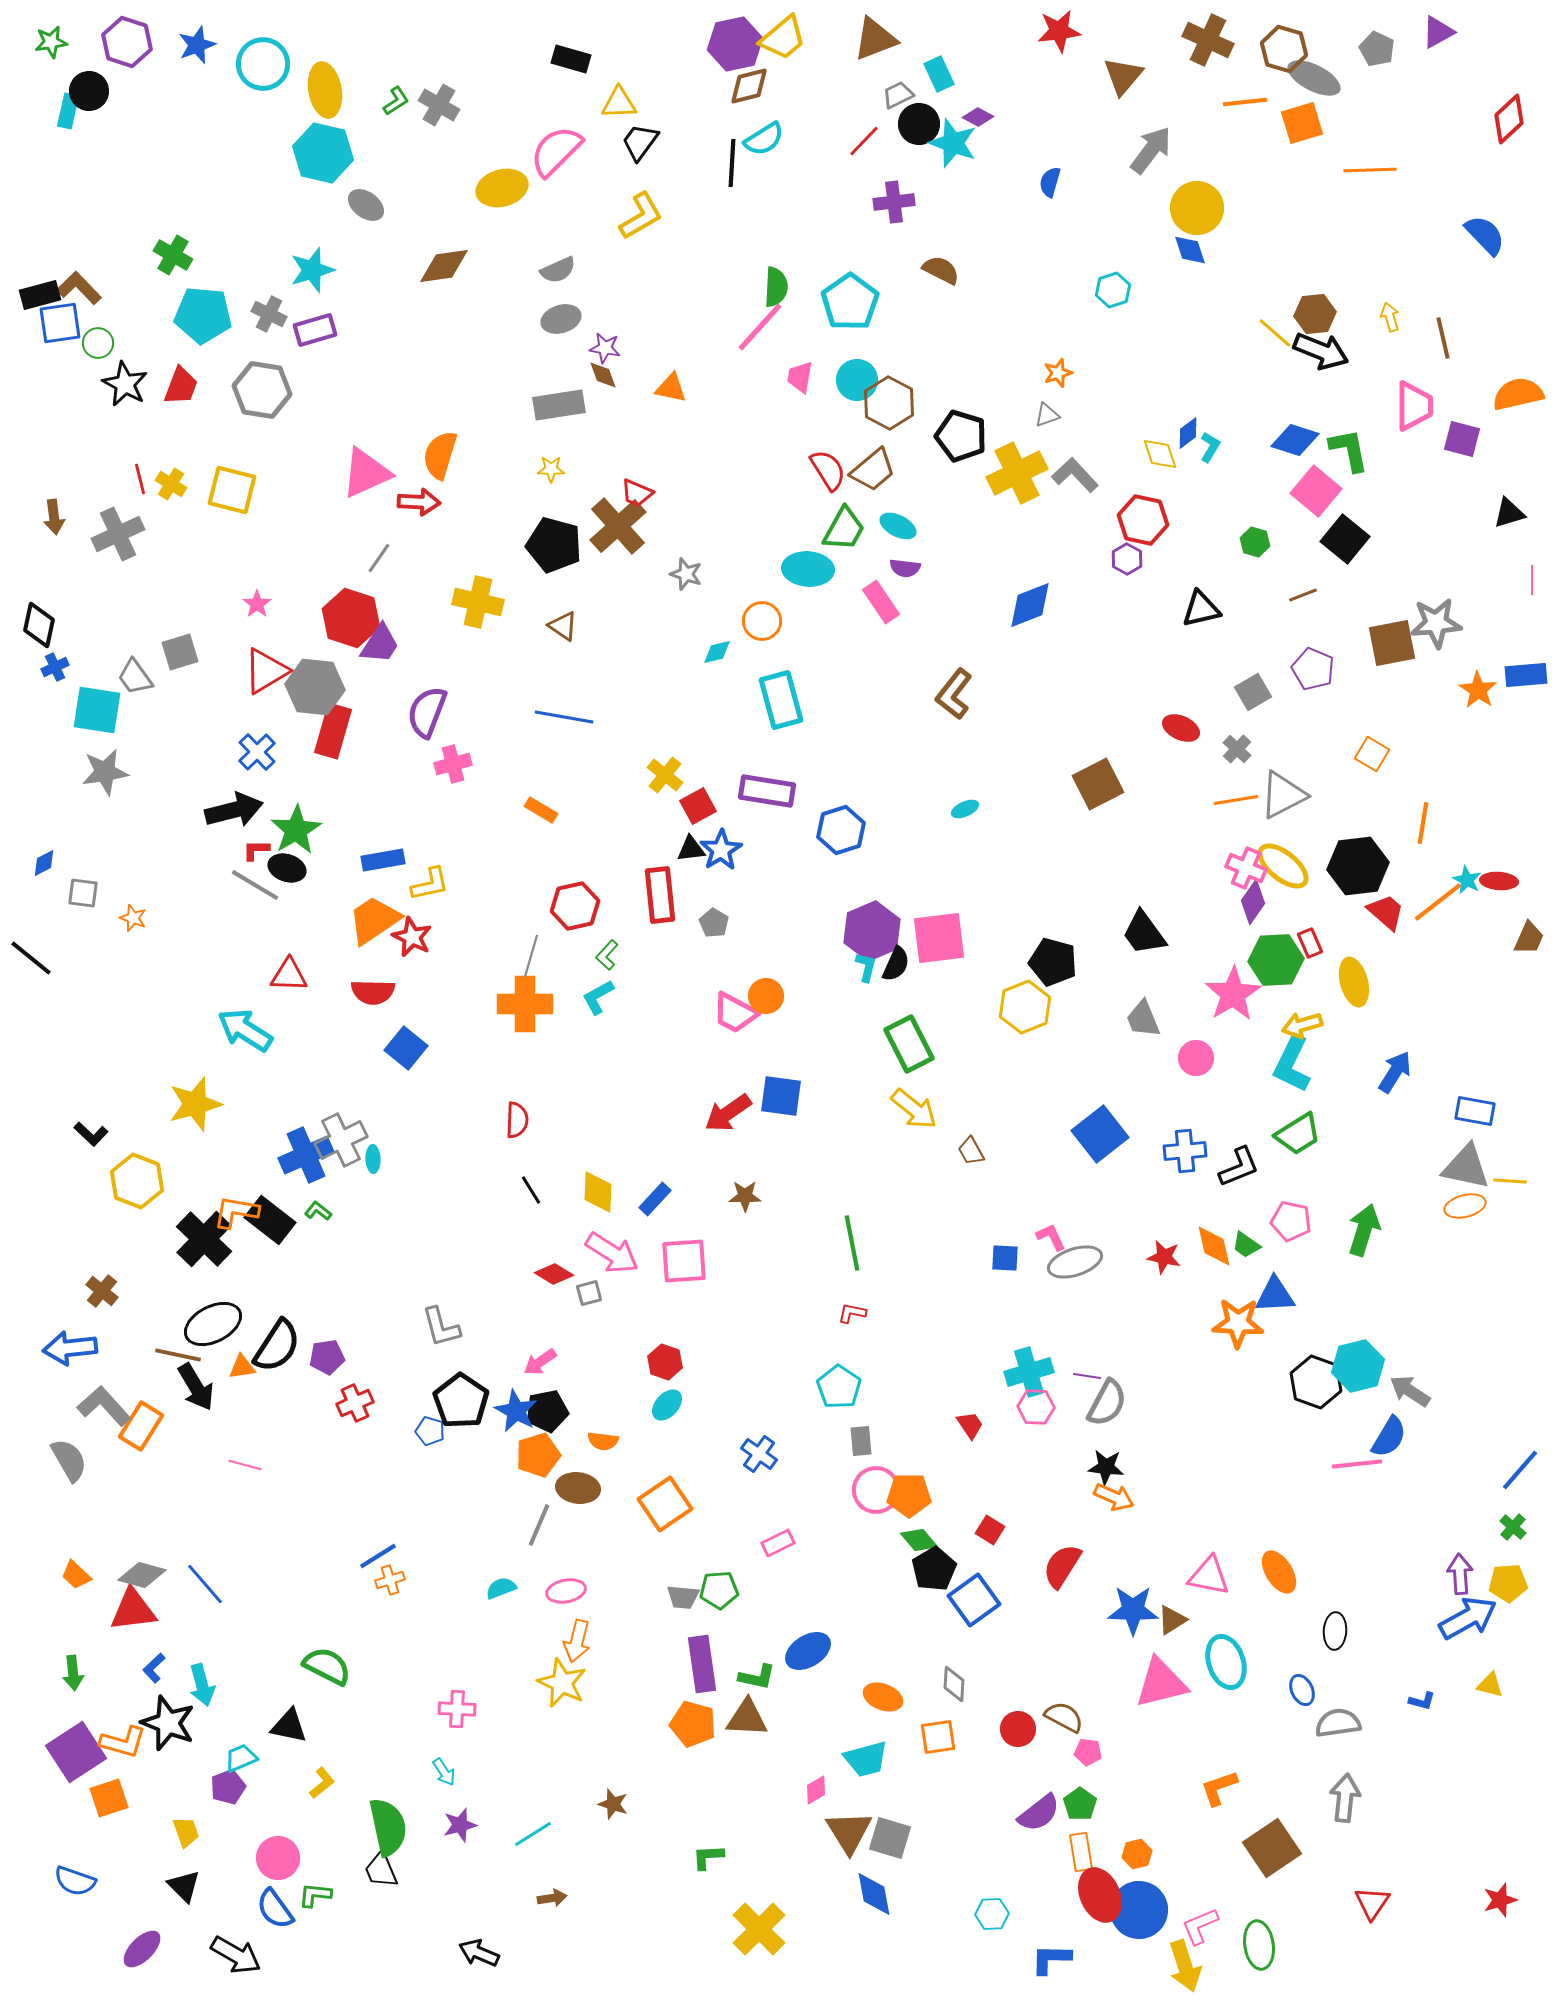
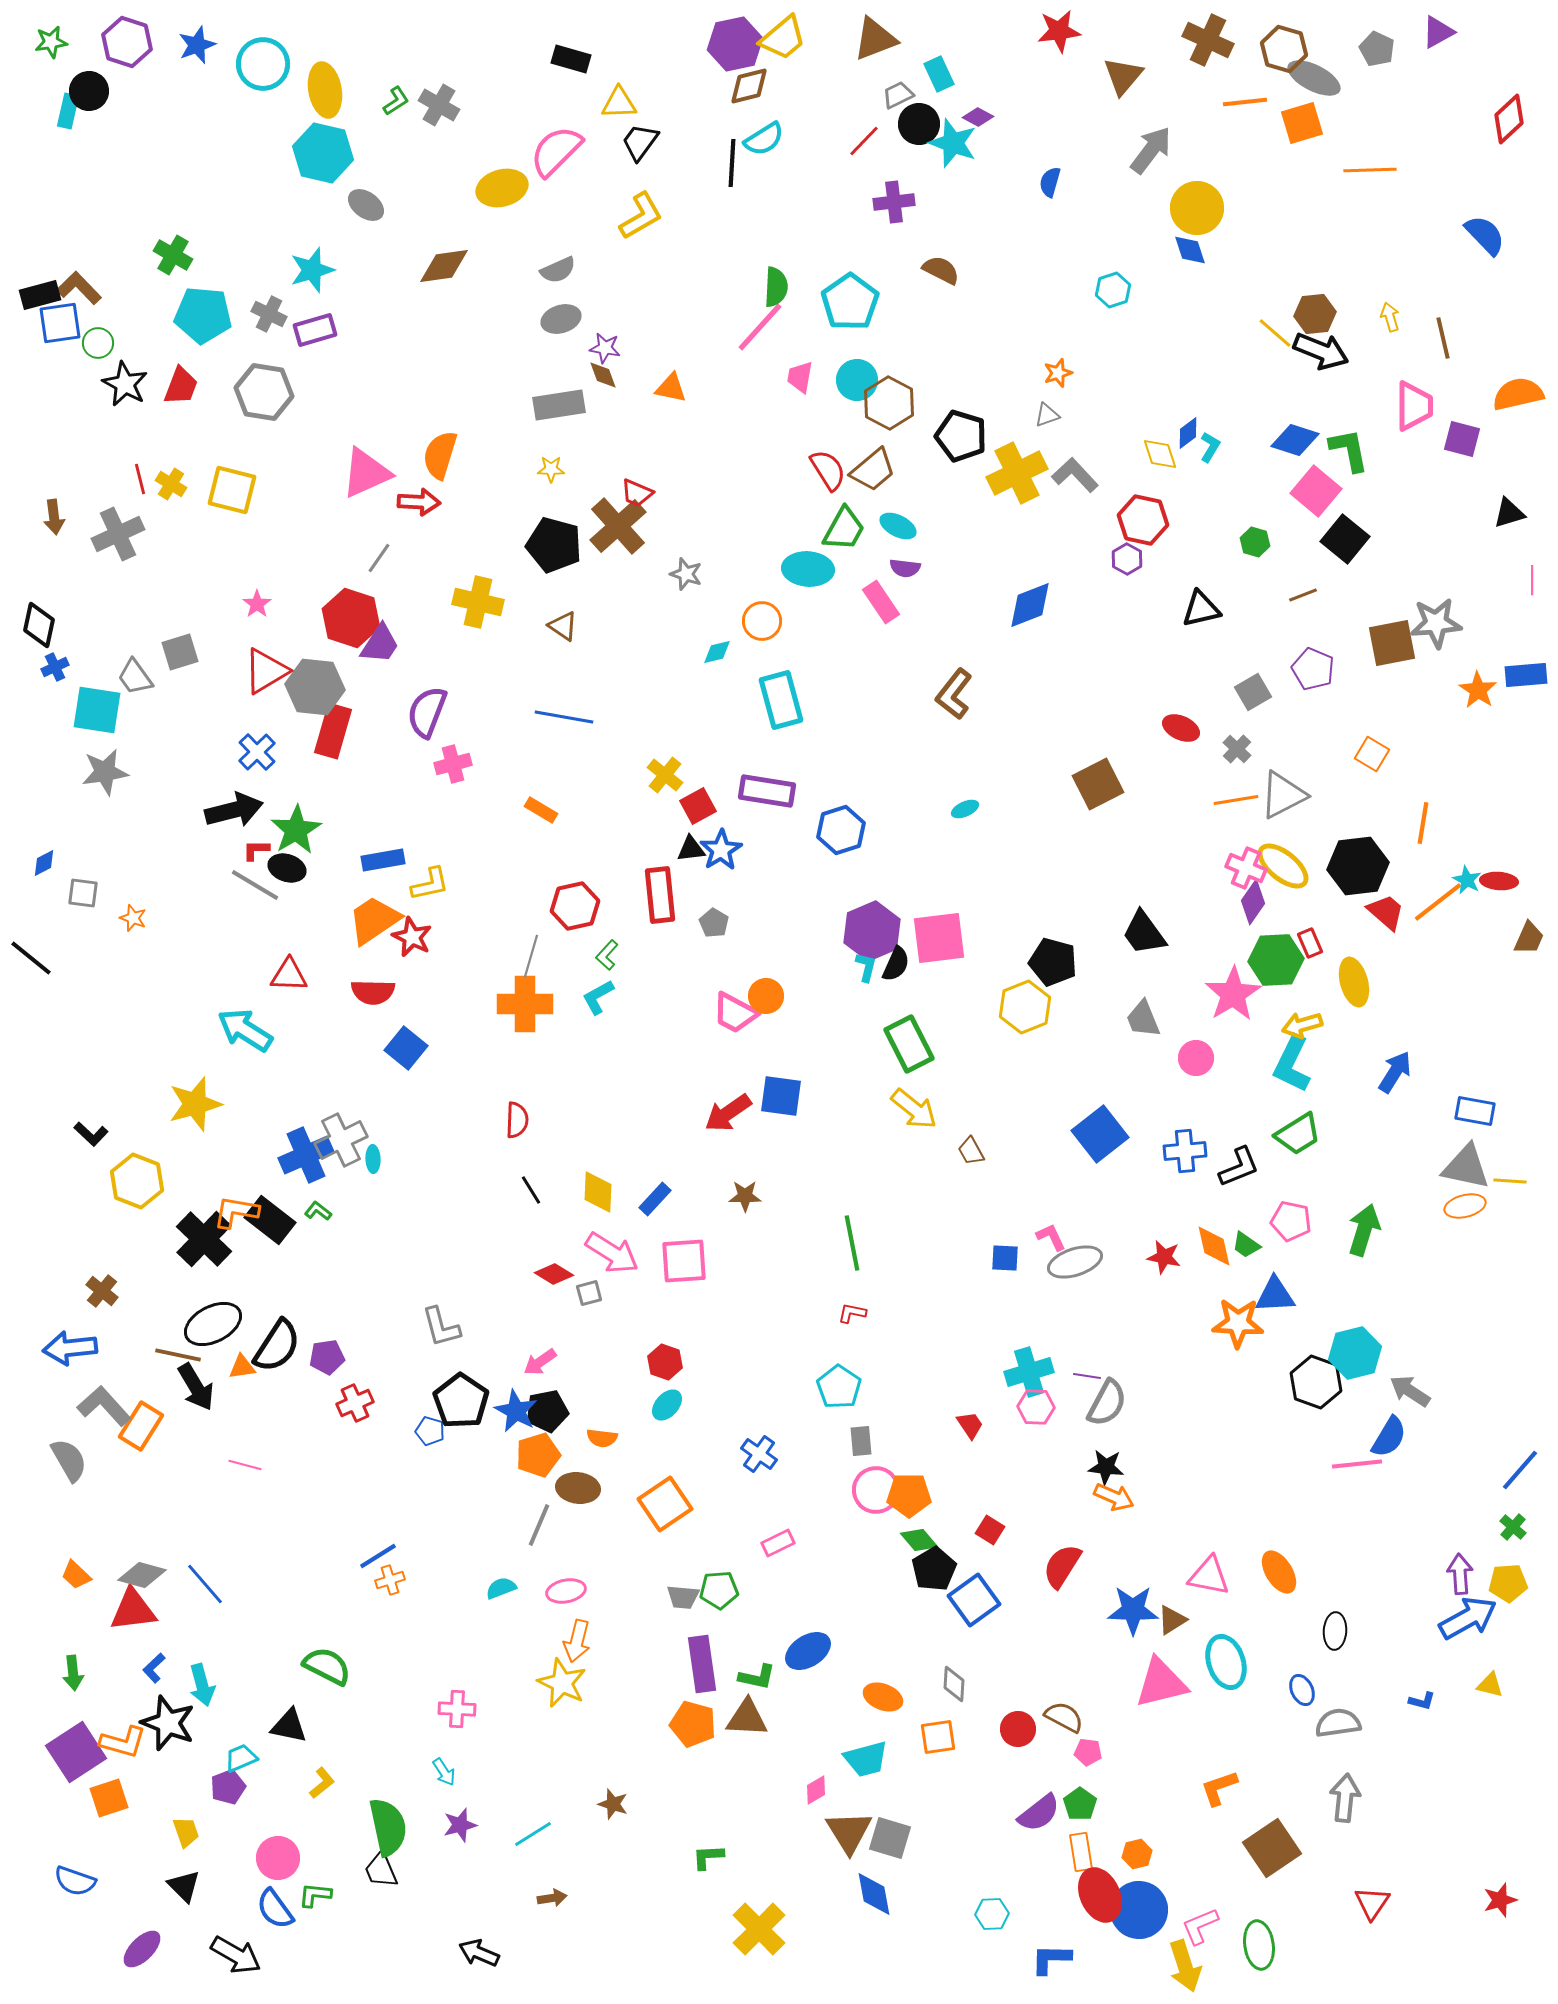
gray hexagon at (262, 390): moved 2 px right, 2 px down
cyan hexagon at (1358, 1366): moved 3 px left, 13 px up
orange semicircle at (603, 1441): moved 1 px left, 3 px up
